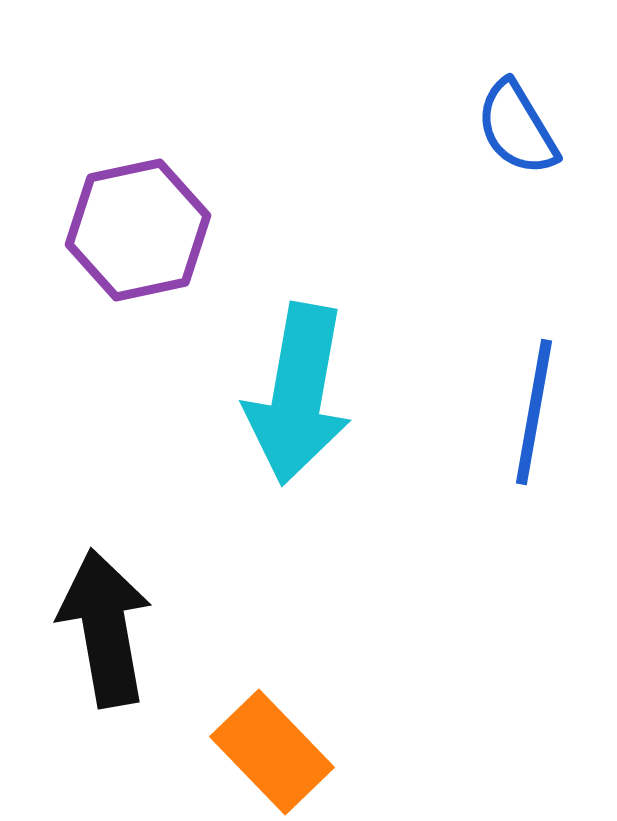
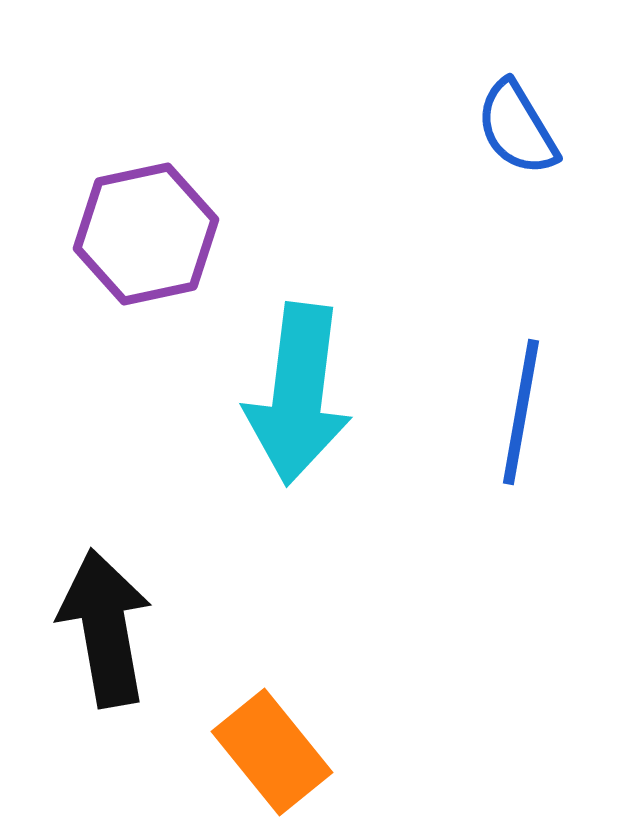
purple hexagon: moved 8 px right, 4 px down
cyan arrow: rotated 3 degrees counterclockwise
blue line: moved 13 px left
orange rectangle: rotated 5 degrees clockwise
